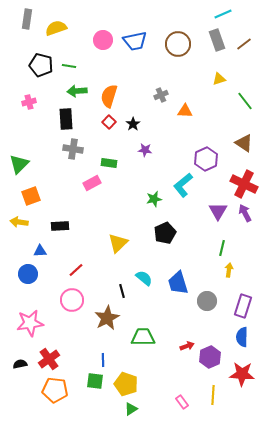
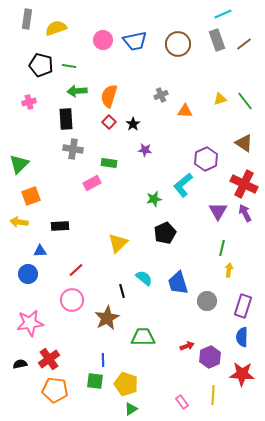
yellow triangle at (219, 79): moved 1 px right, 20 px down
